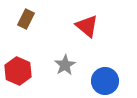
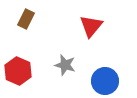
red triangle: moved 4 px right; rotated 30 degrees clockwise
gray star: rotated 25 degrees counterclockwise
